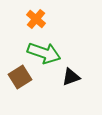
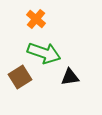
black triangle: moved 1 px left; rotated 12 degrees clockwise
